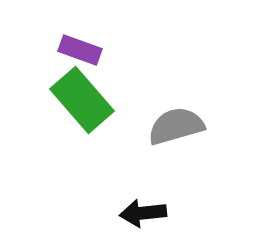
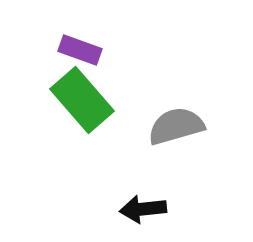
black arrow: moved 4 px up
